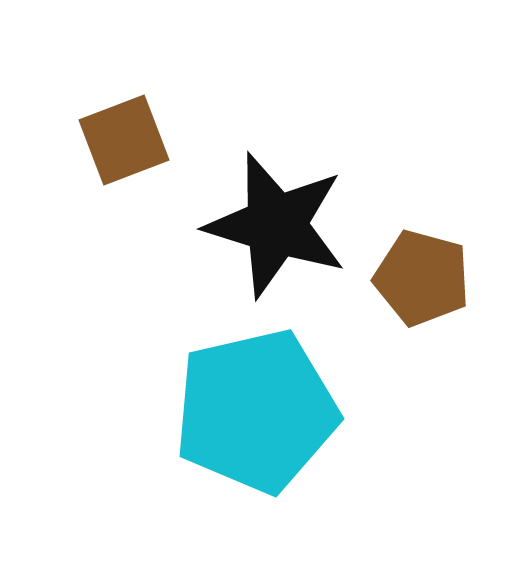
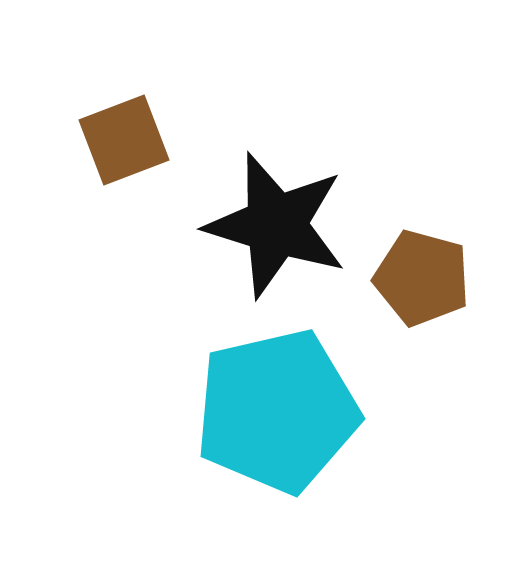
cyan pentagon: moved 21 px right
